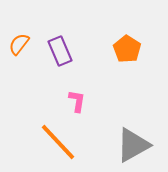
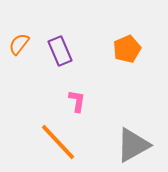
orange pentagon: rotated 16 degrees clockwise
